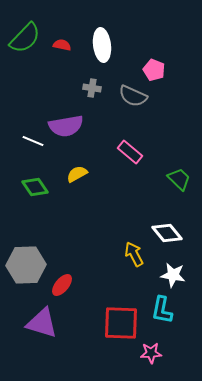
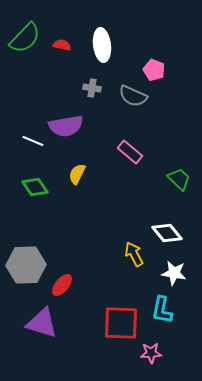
yellow semicircle: rotated 35 degrees counterclockwise
white star: moved 1 px right, 2 px up
